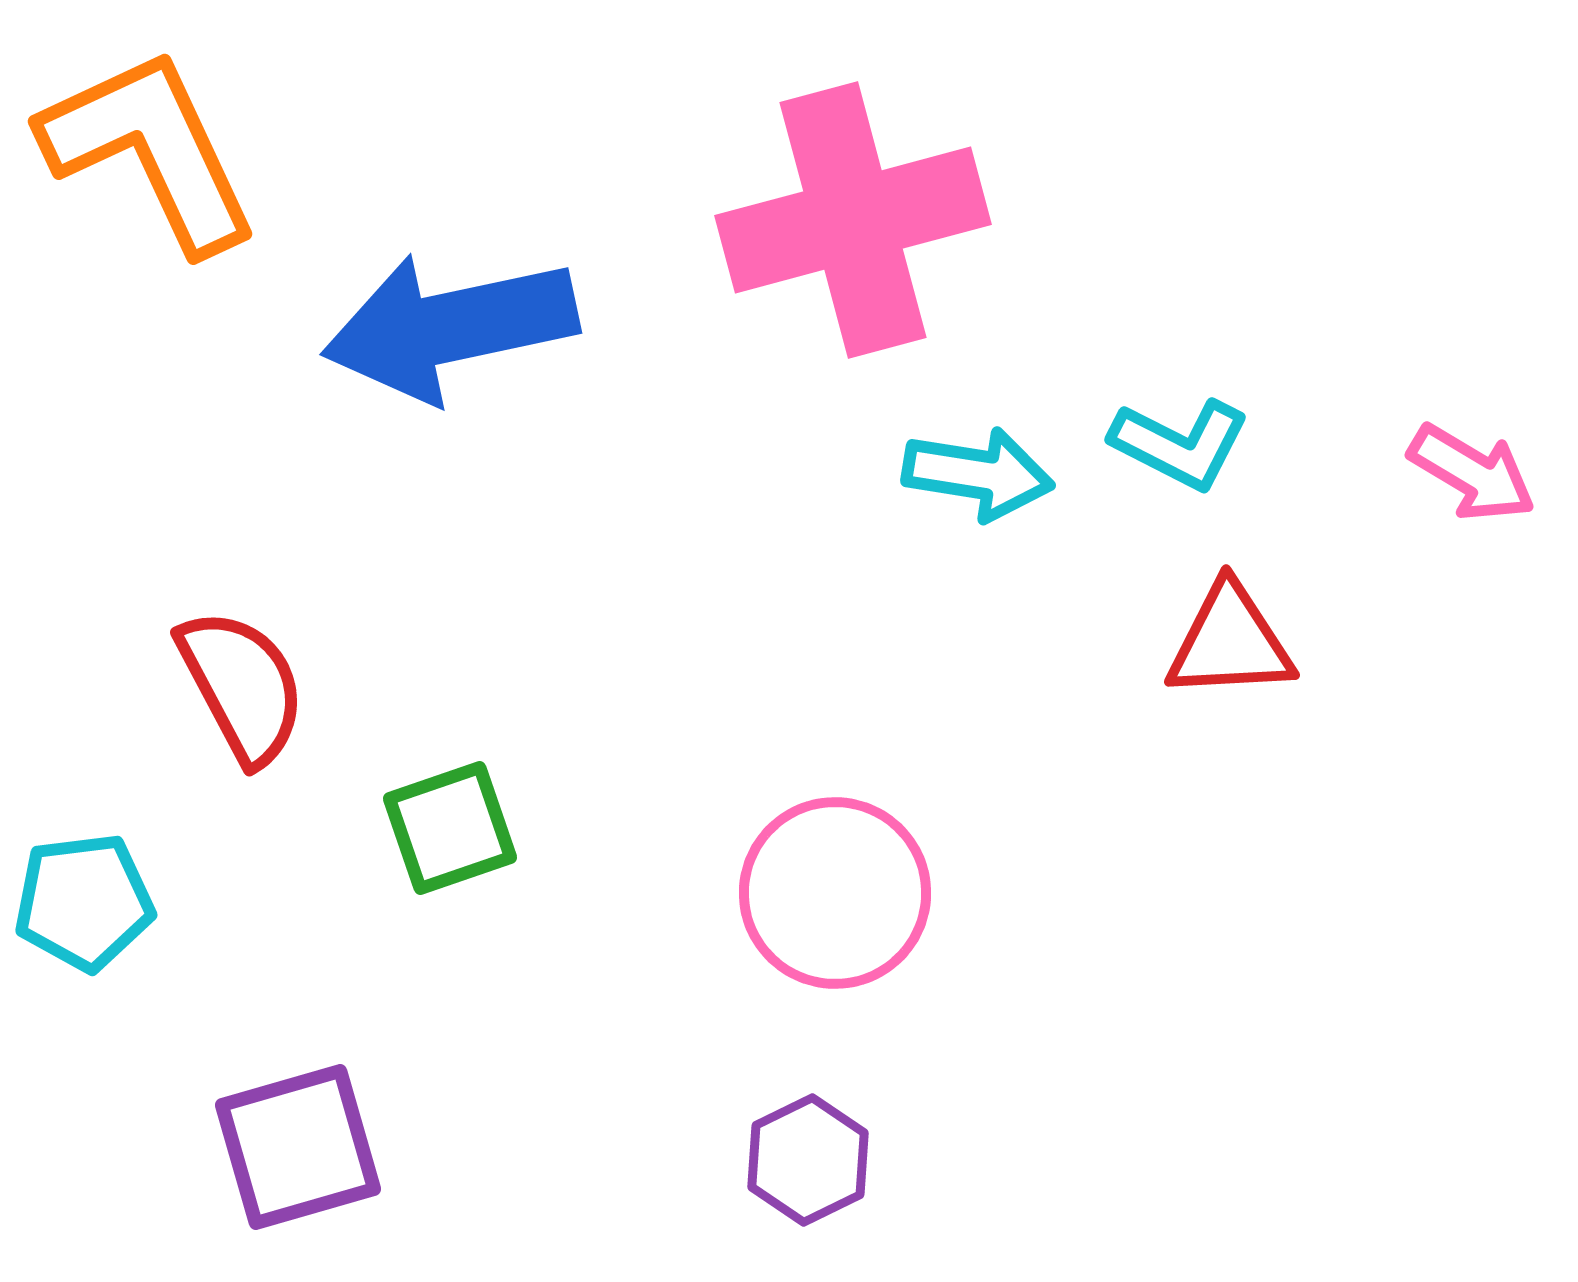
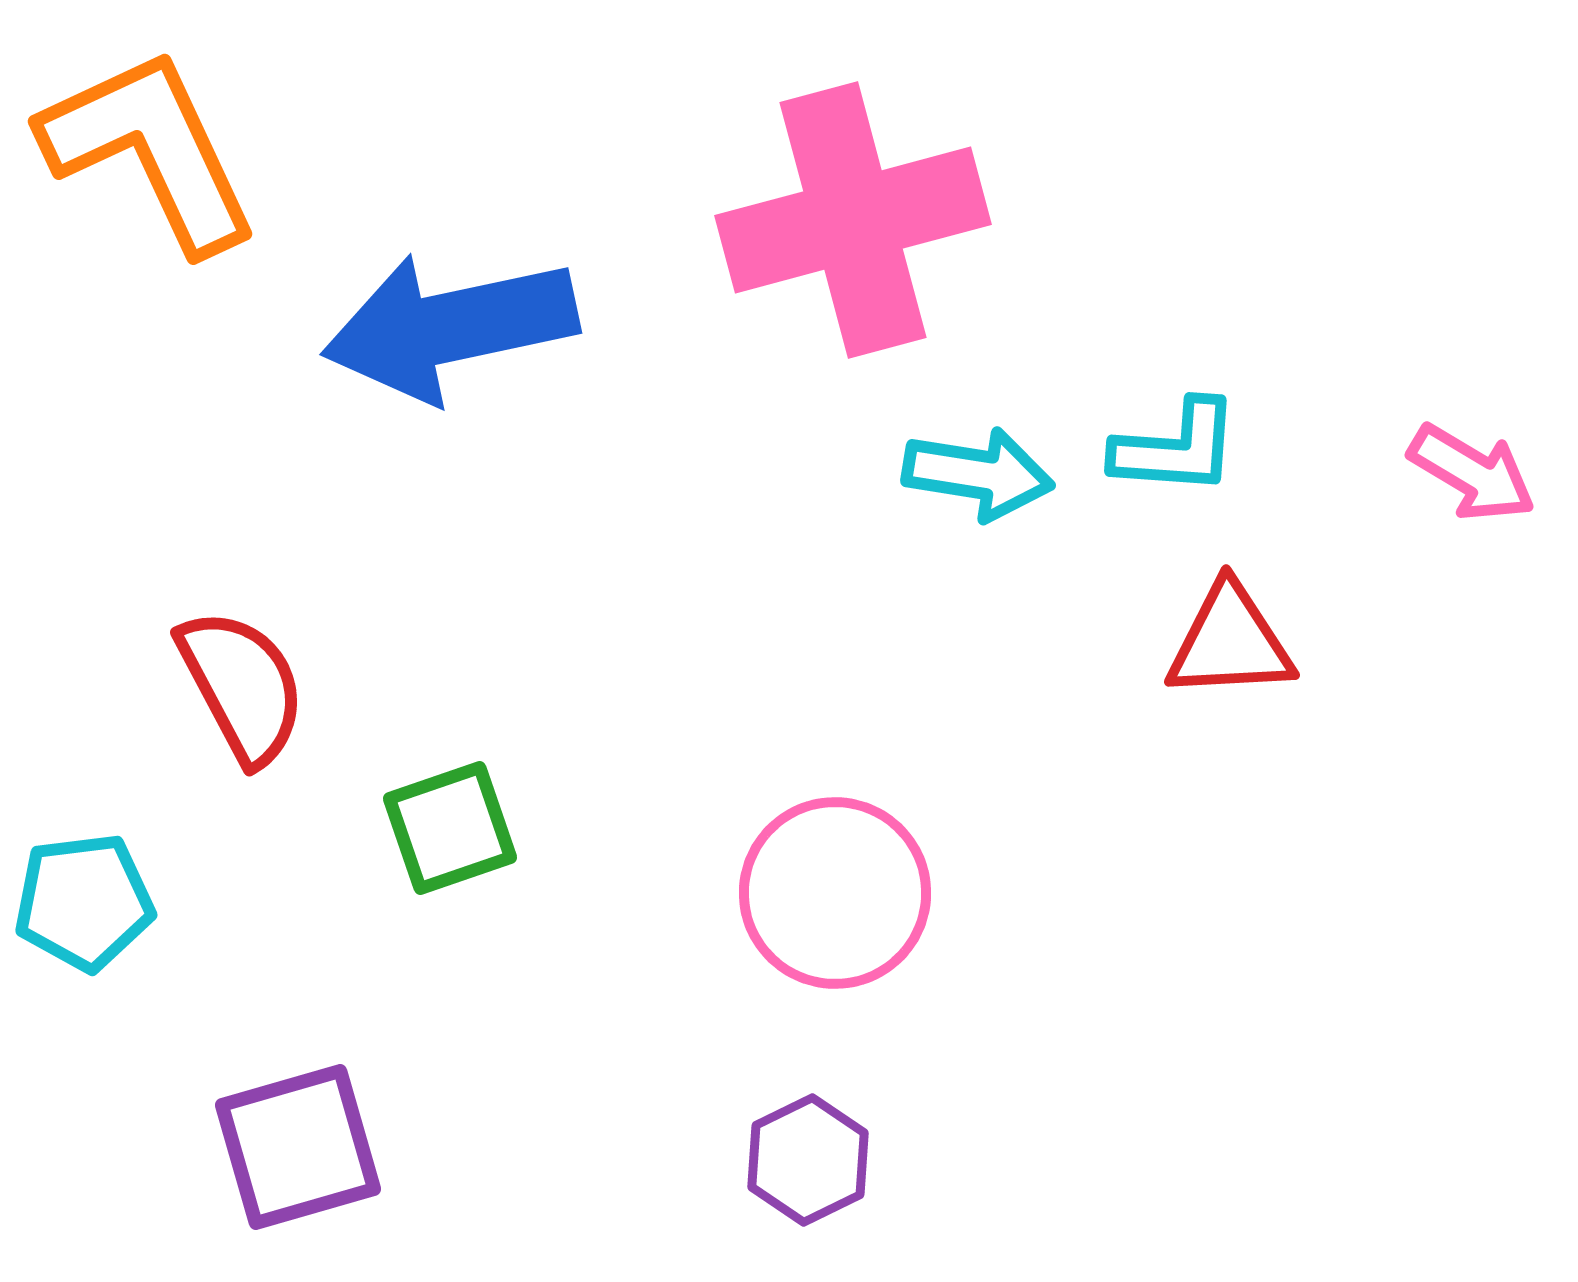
cyan L-shape: moved 4 px left, 4 px down; rotated 23 degrees counterclockwise
